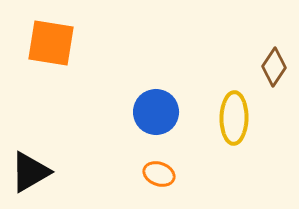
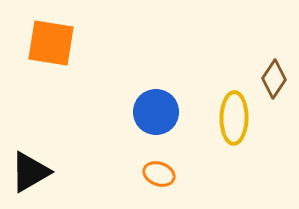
brown diamond: moved 12 px down
